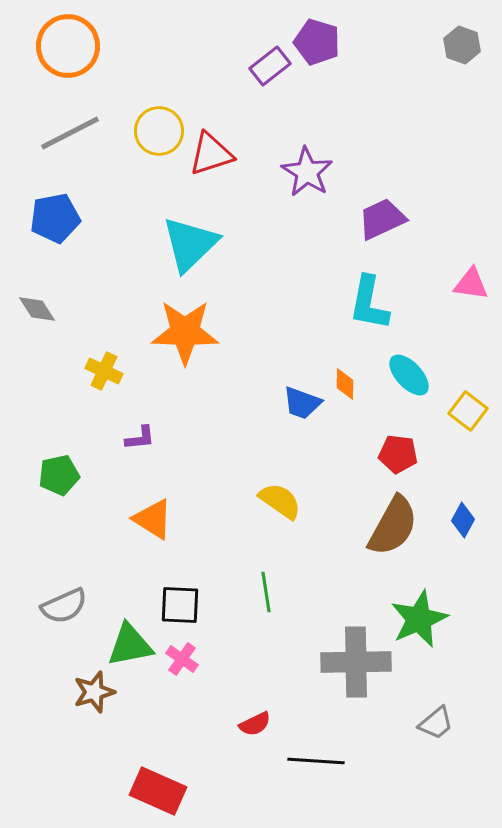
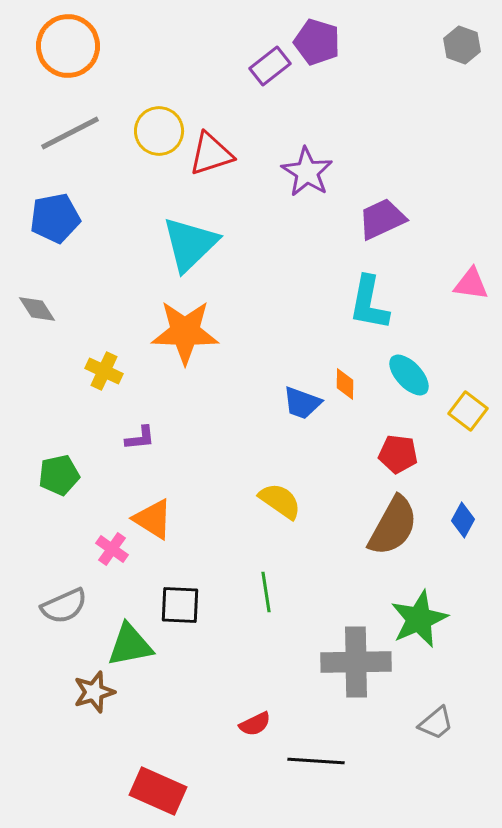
pink cross: moved 70 px left, 110 px up
